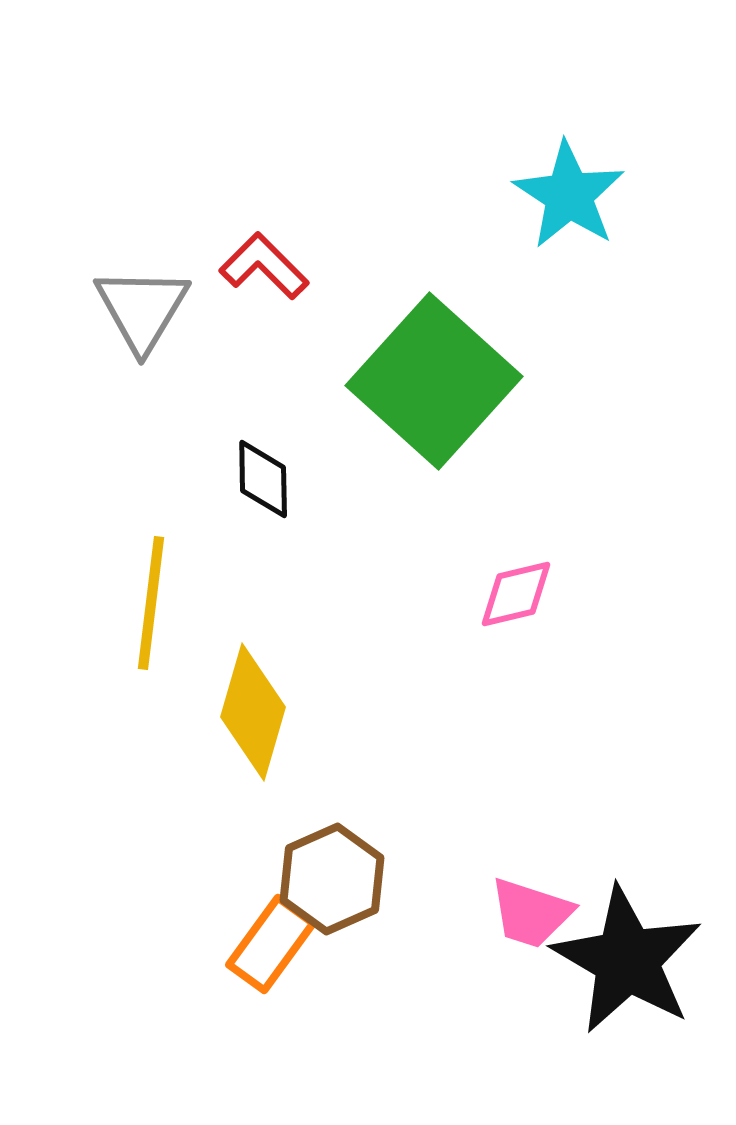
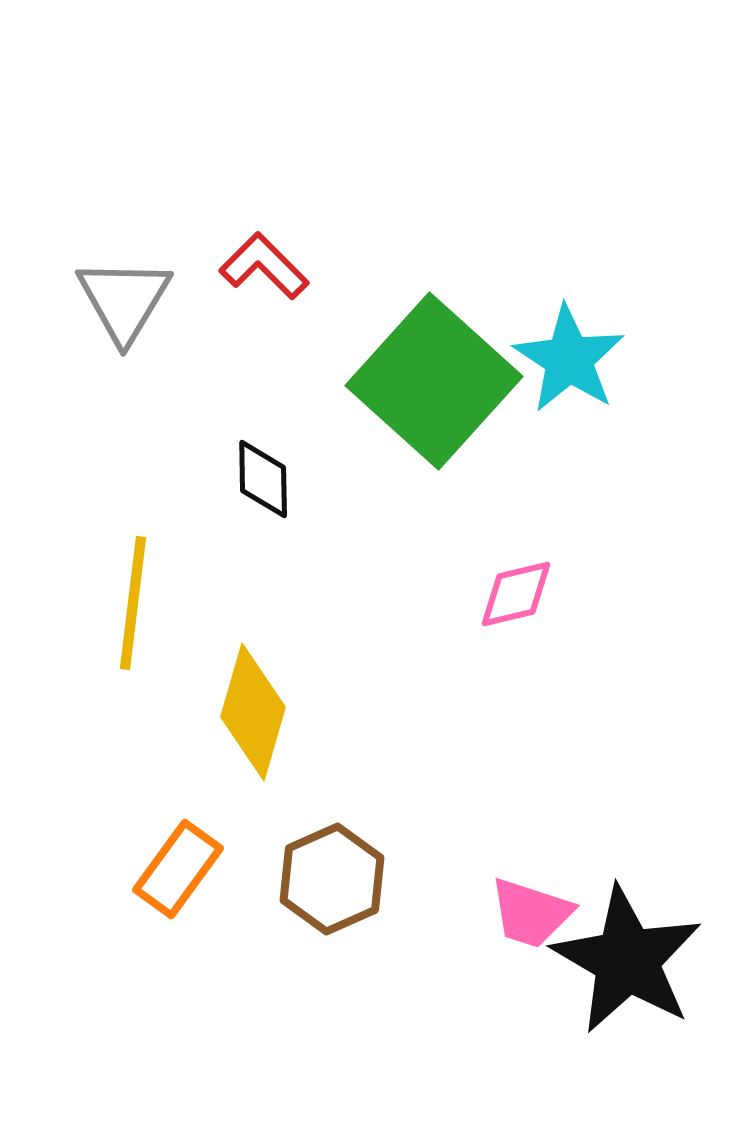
cyan star: moved 164 px down
gray triangle: moved 18 px left, 9 px up
yellow line: moved 18 px left
orange rectangle: moved 93 px left, 75 px up
